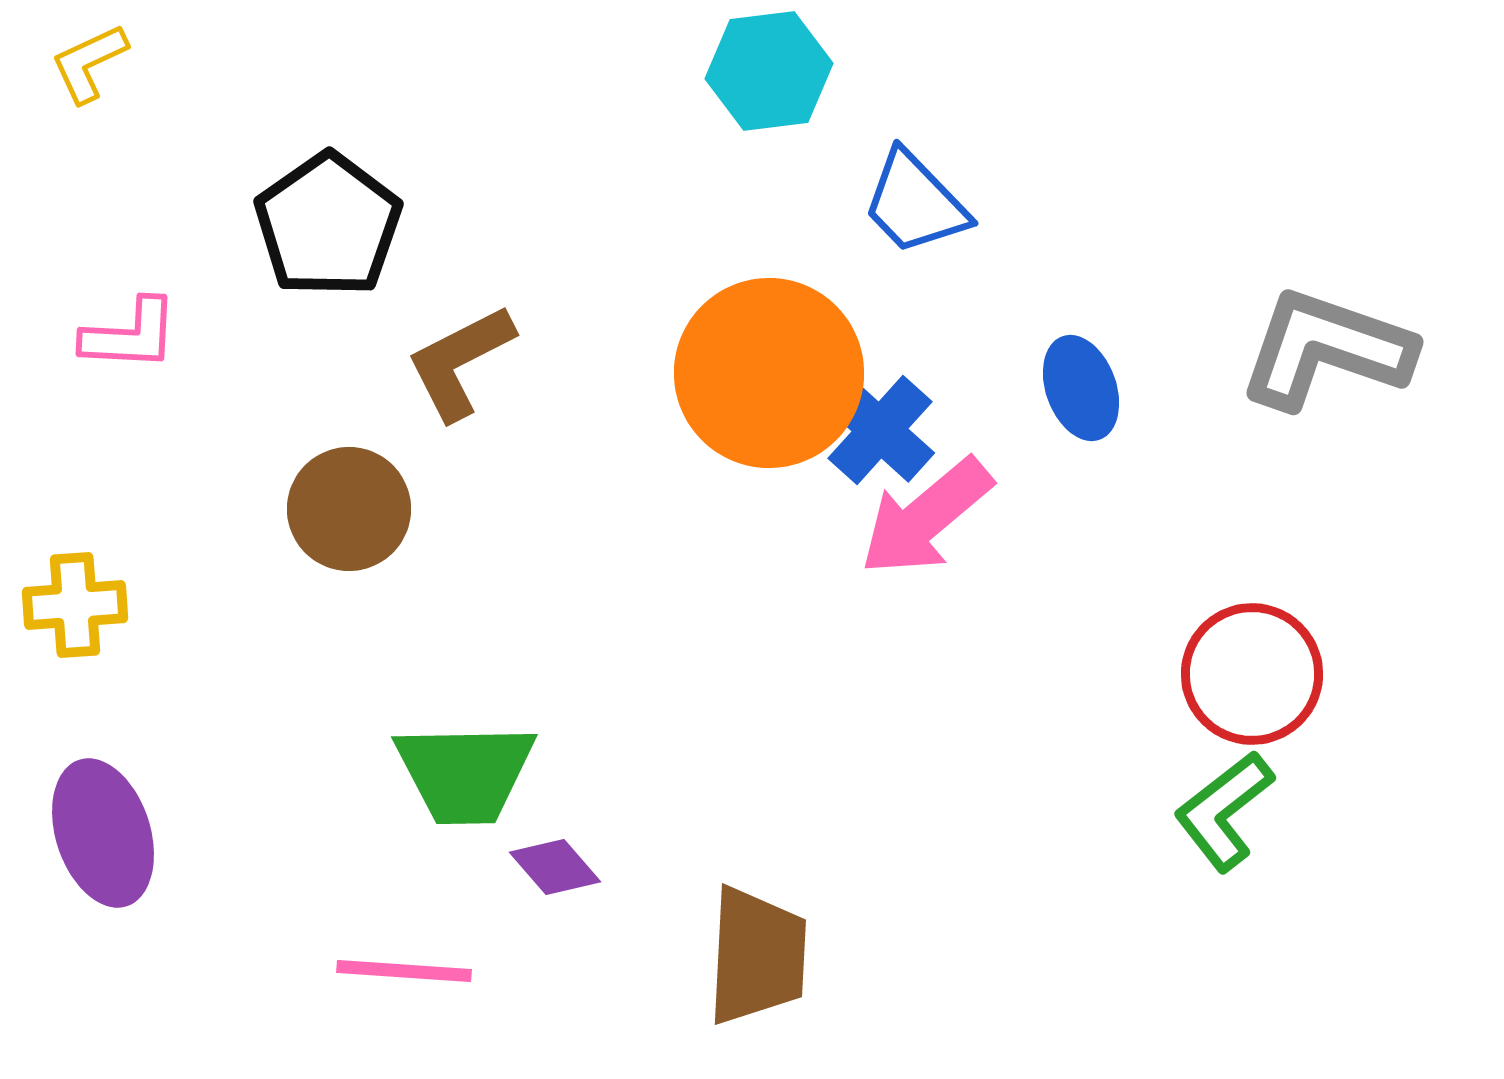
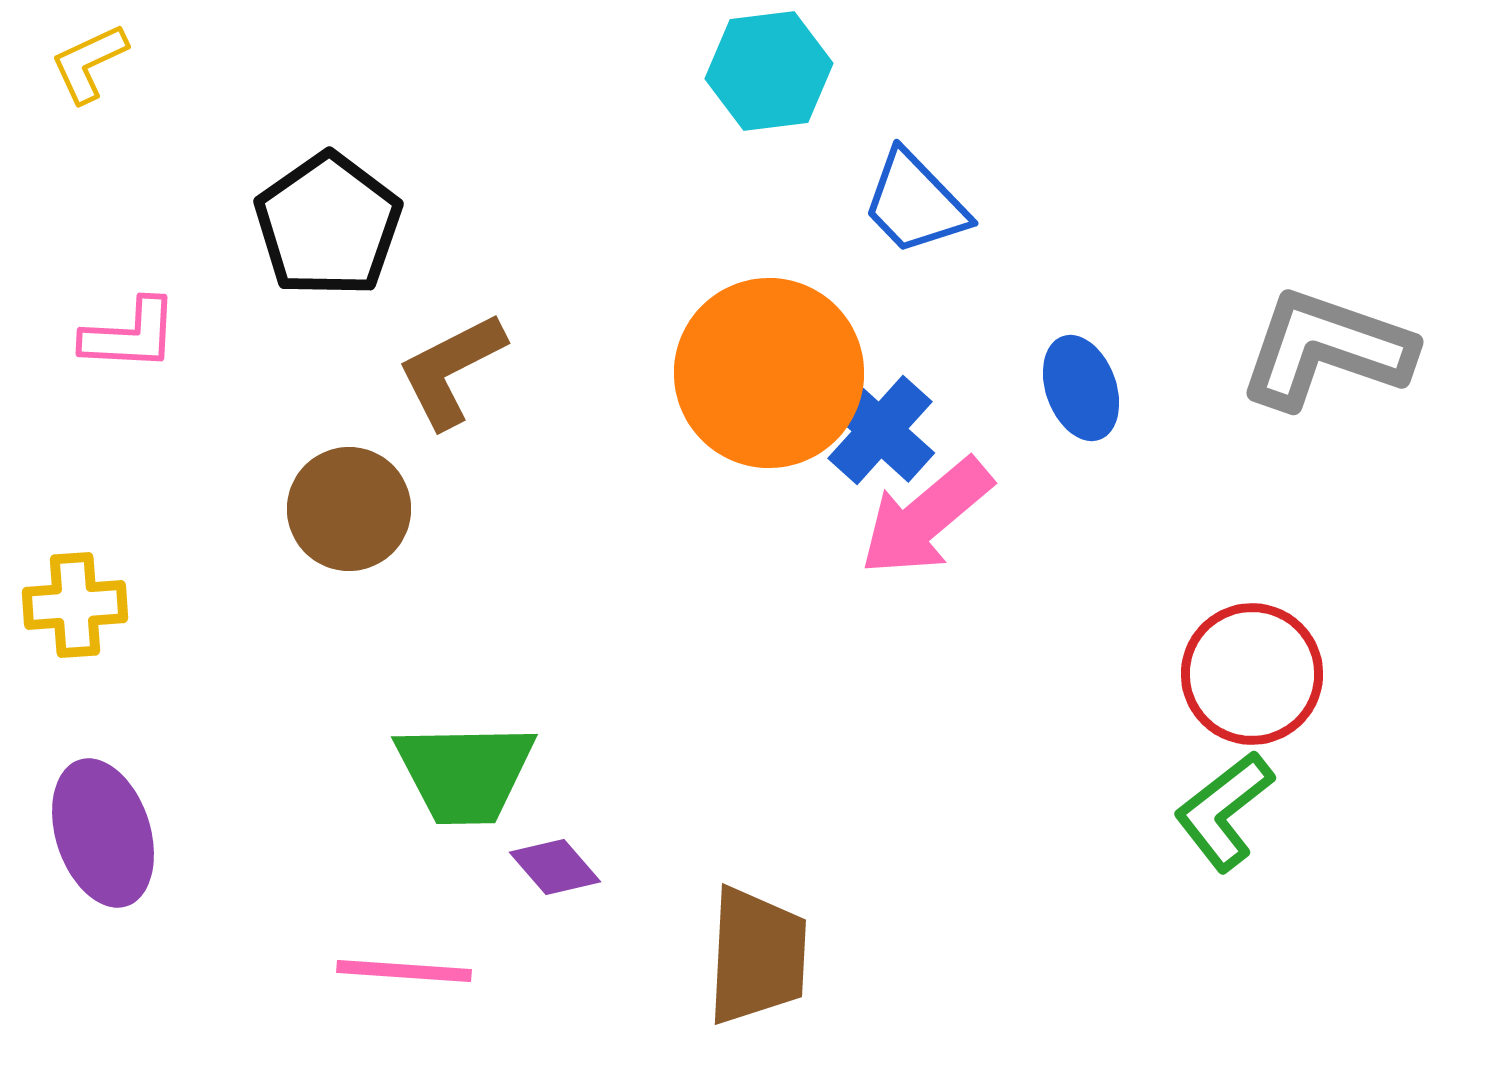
brown L-shape: moved 9 px left, 8 px down
